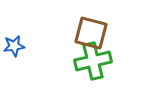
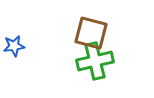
green cross: moved 2 px right
